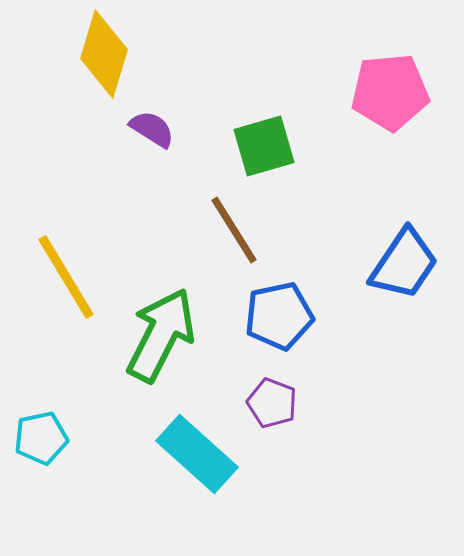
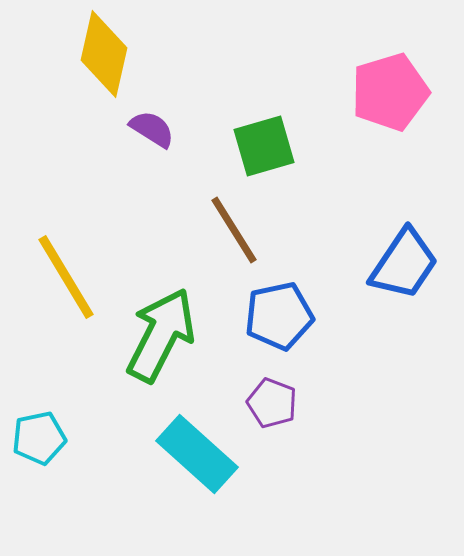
yellow diamond: rotated 4 degrees counterclockwise
pink pentagon: rotated 12 degrees counterclockwise
cyan pentagon: moved 2 px left
